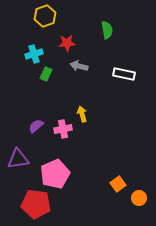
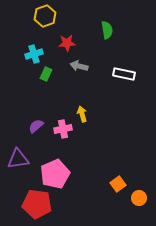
red pentagon: moved 1 px right
